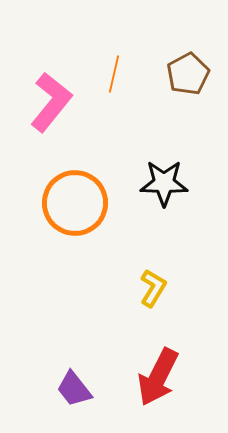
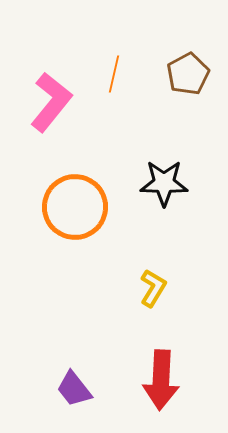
orange circle: moved 4 px down
red arrow: moved 3 px right, 3 px down; rotated 24 degrees counterclockwise
